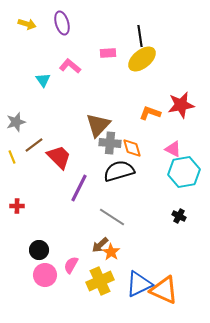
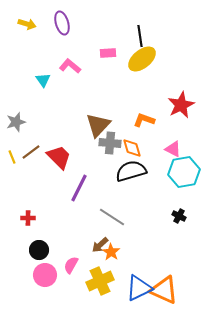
red star: rotated 16 degrees counterclockwise
orange L-shape: moved 6 px left, 7 px down
brown line: moved 3 px left, 7 px down
black semicircle: moved 12 px right
red cross: moved 11 px right, 12 px down
blue triangle: moved 4 px down
